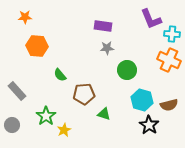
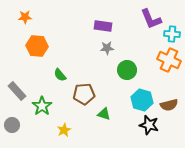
green star: moved 4 px left, 10 px up
black star: rotated 18 degrees counterclockwise
